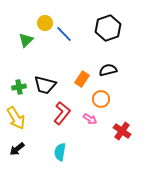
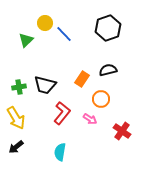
black arrow: moved 1 px left, 2 px up
